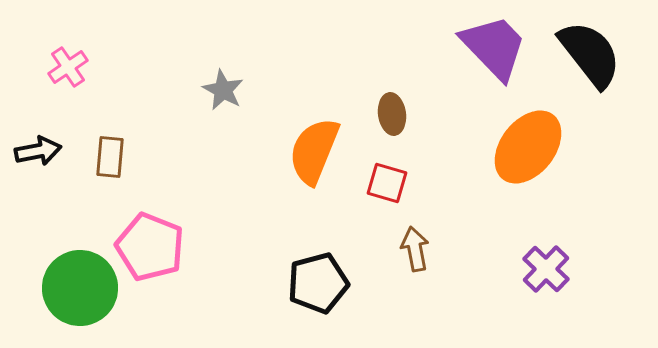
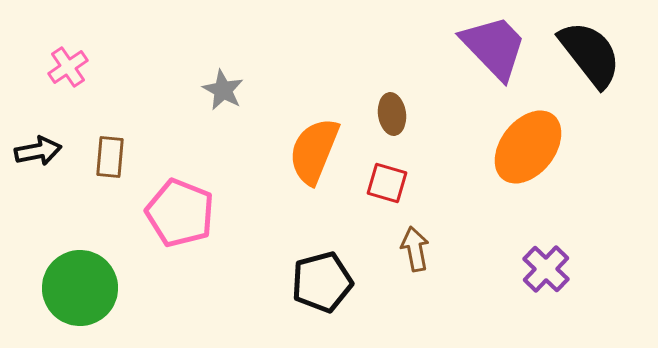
pink pentagon: moved 30 px right, 34 px up
black pentagon: moved 4 px right, 1 px up
